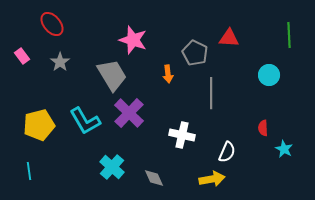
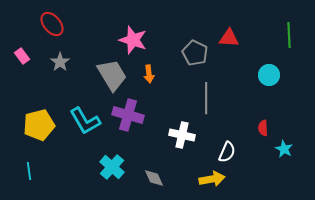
orange arrow: moved 19 px left
gray line: moved 5 px left, 5 px down
purple cross: moved 1 px left, 2 px down; rotated 28 degrees counterclockwise
